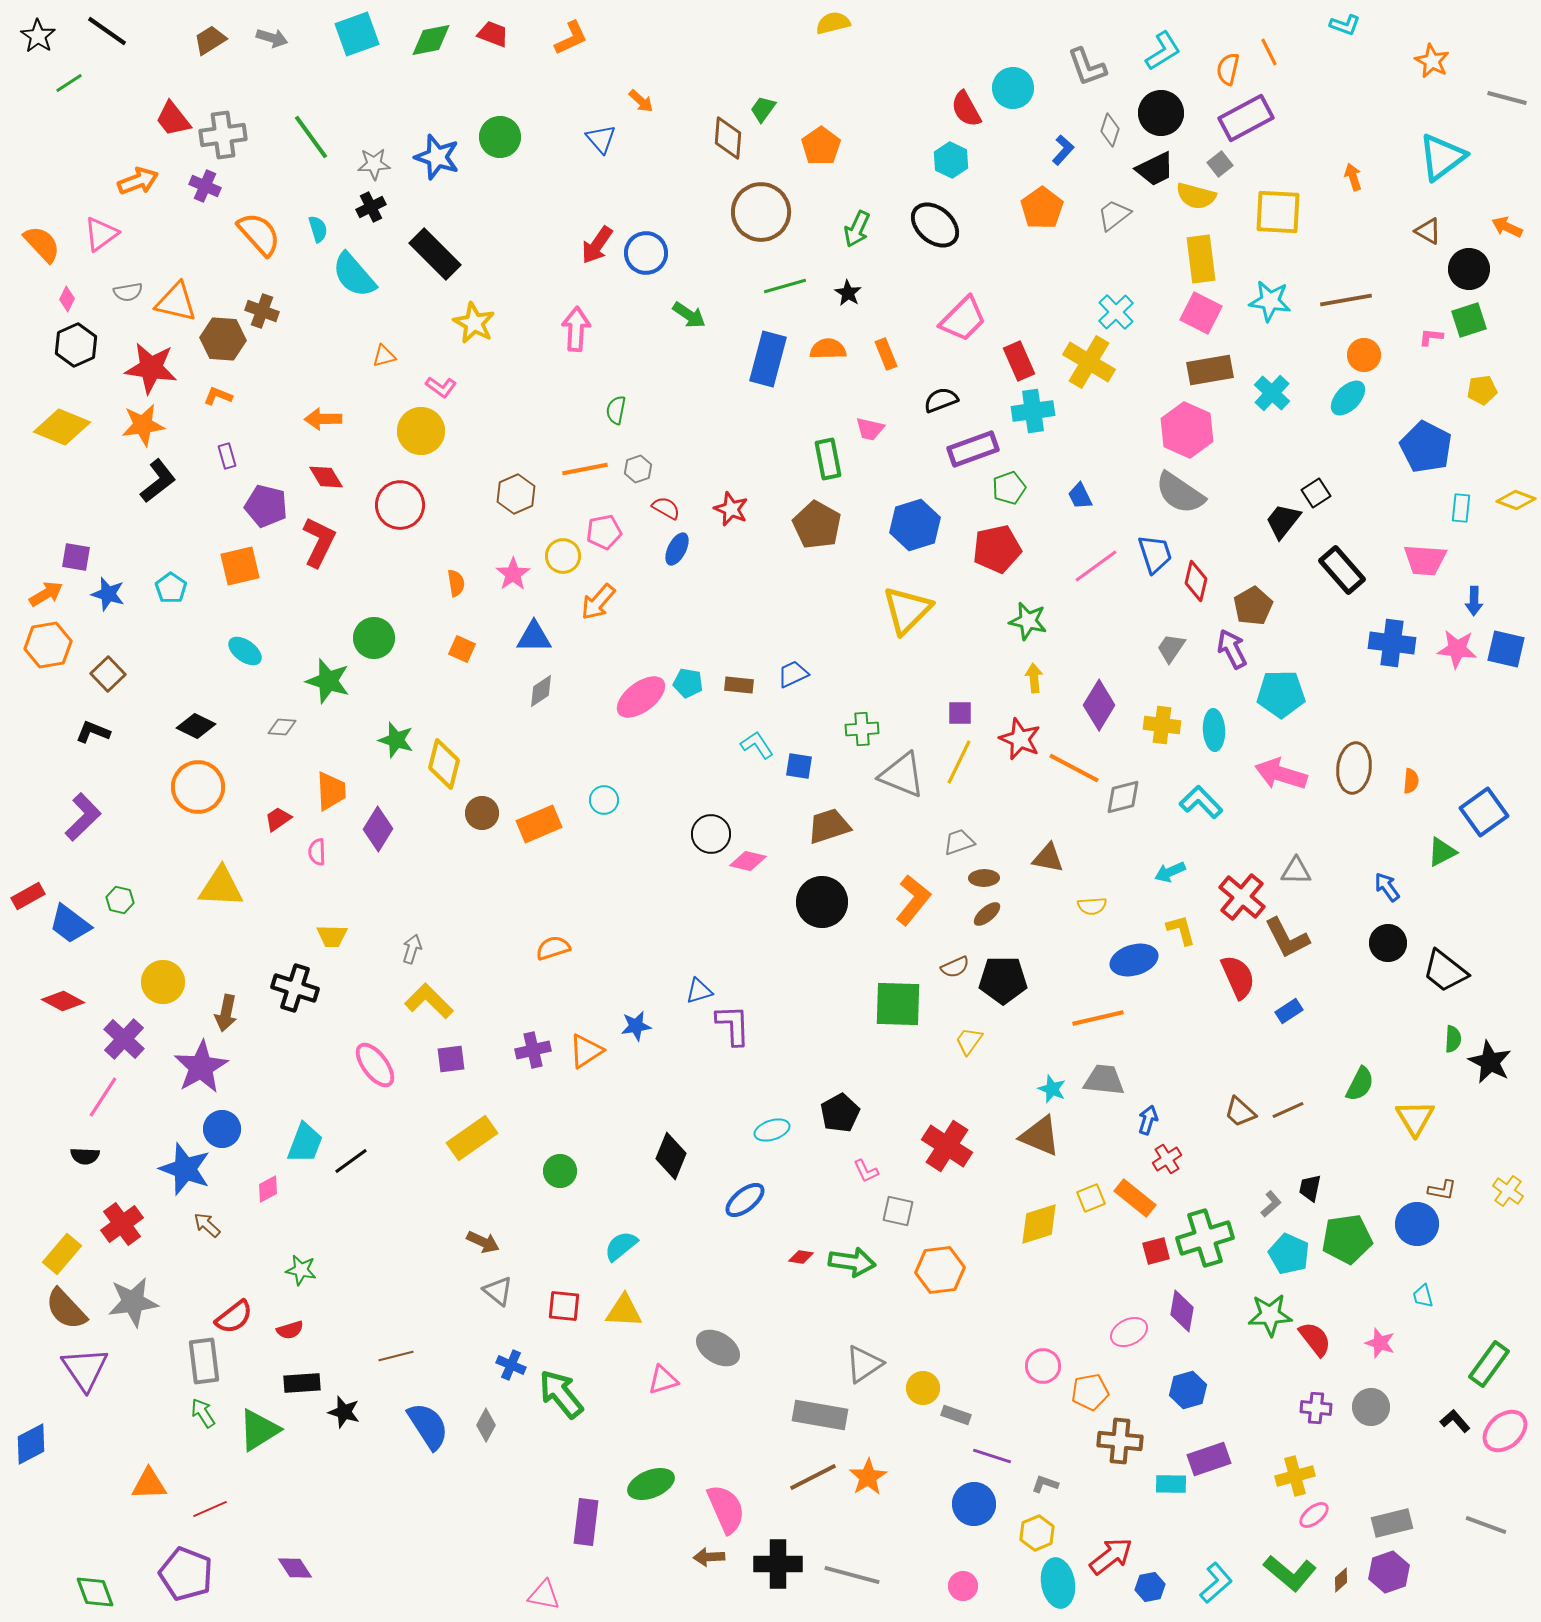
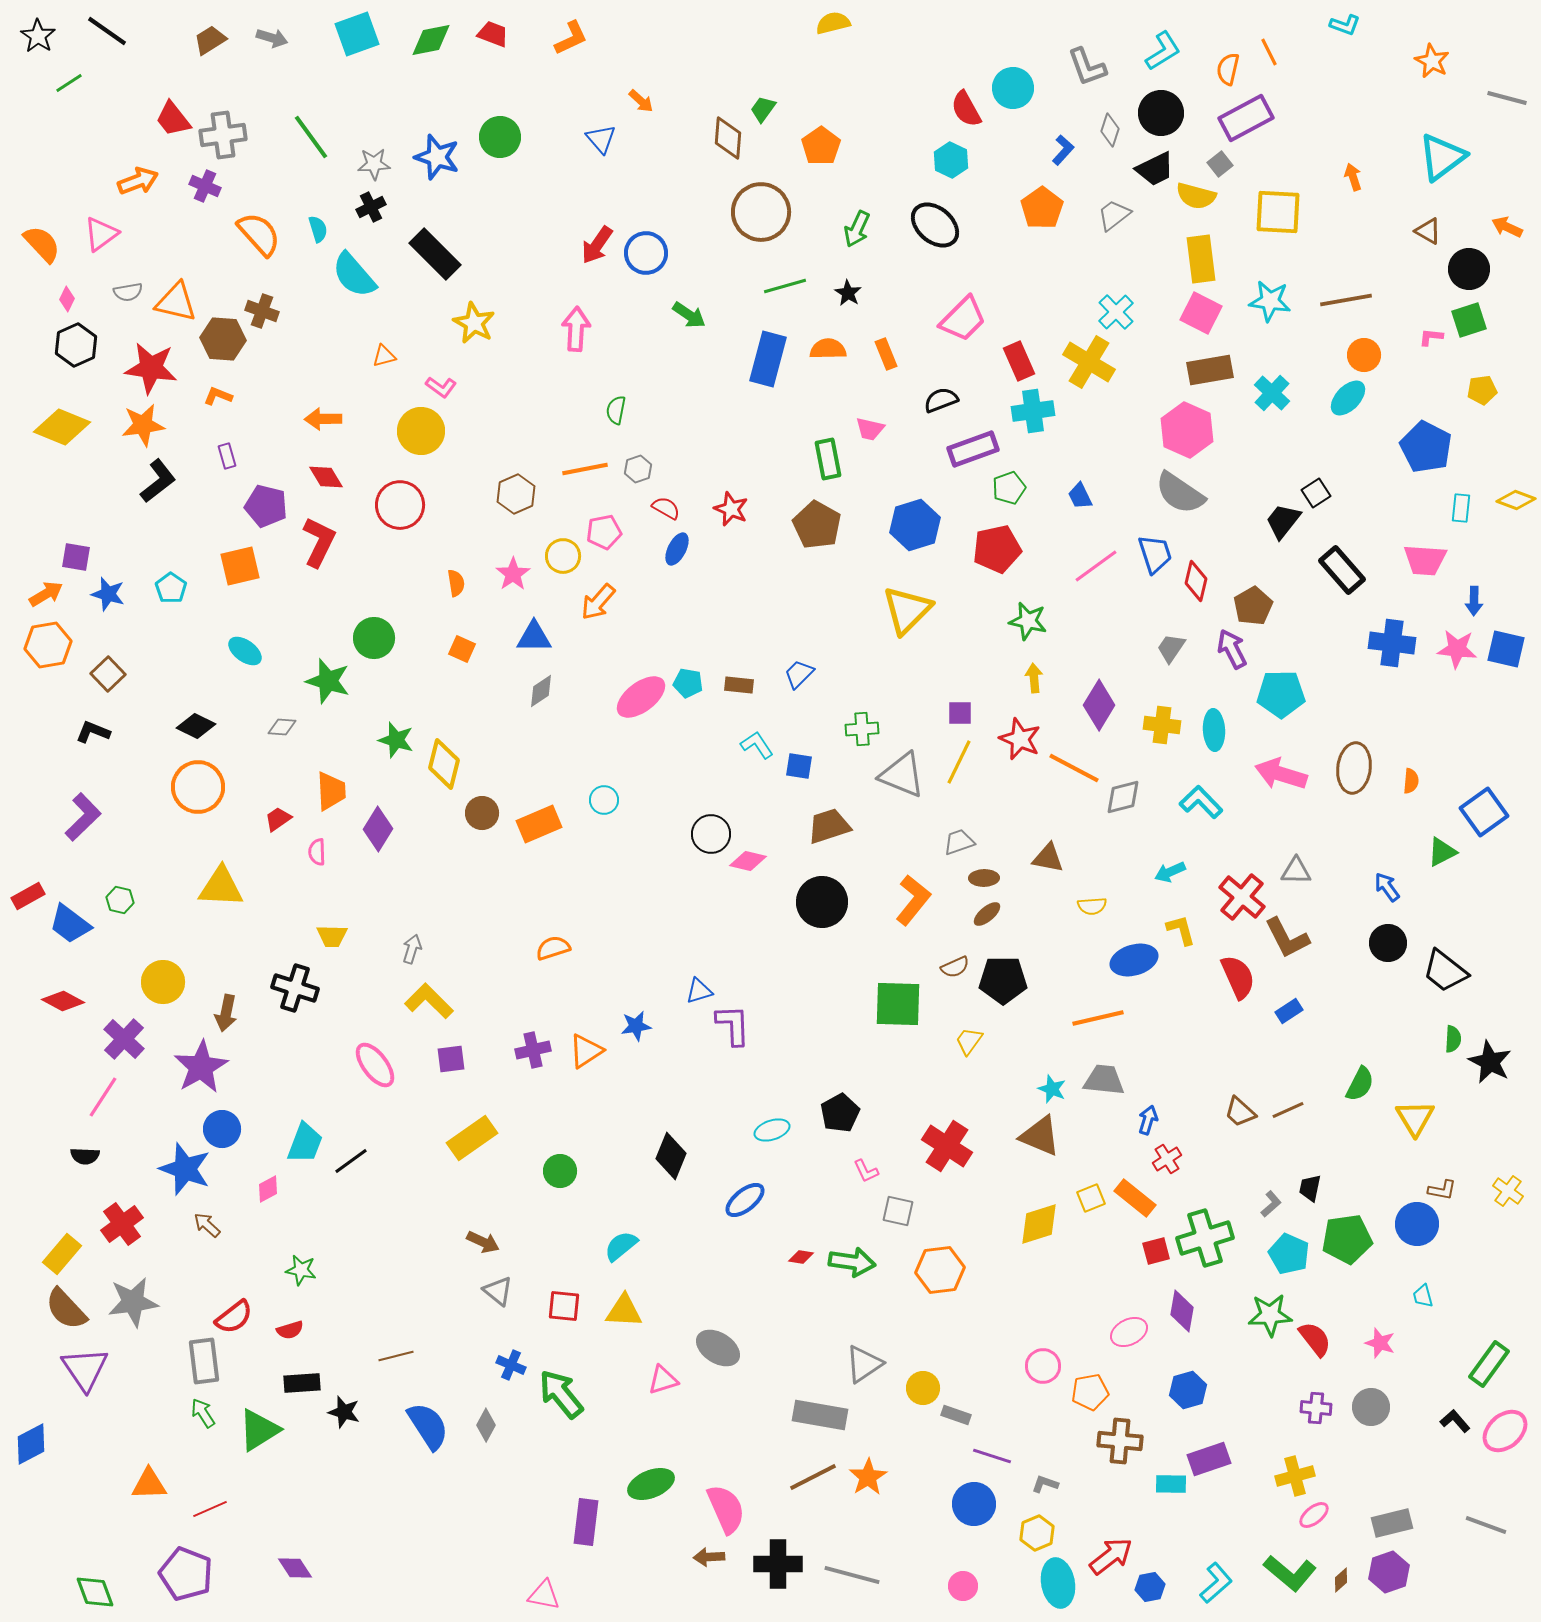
blue trapezoid at (793, 674): moved 6 px right; rotated 20 degrees counterclockwise
